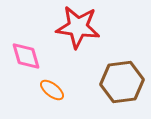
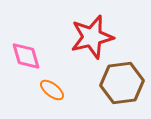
red star: moved 14 px right, 10 px down; rotated 21 degrees counterclockwise
brown hexagon: moved 1 px down
